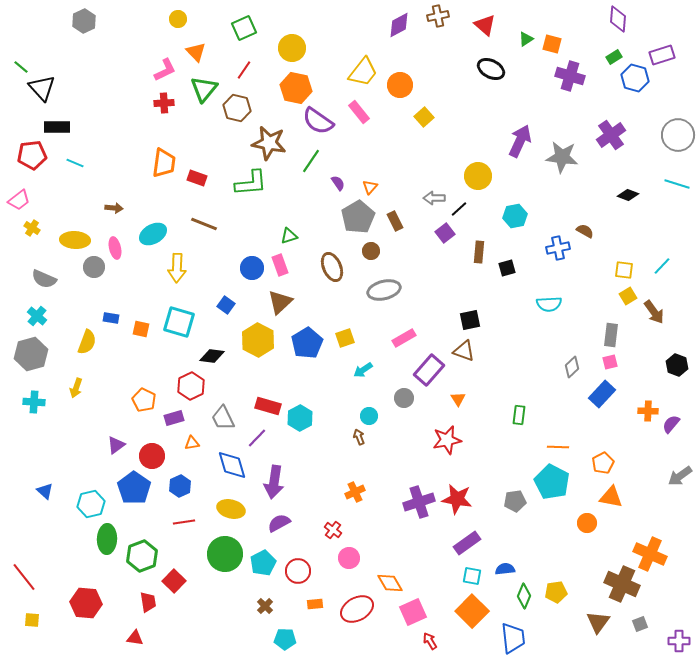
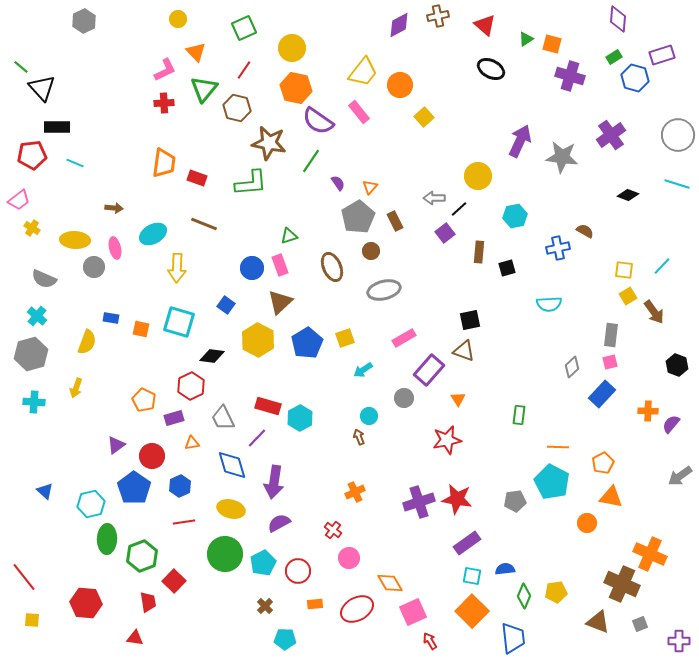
brown triangle at (598, 622): rotated 45 degrees counterclockwise
